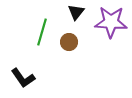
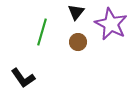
purple star: moved 2 px down; rotated 24 degrees clockwise
brown circle: moved 9 px right
